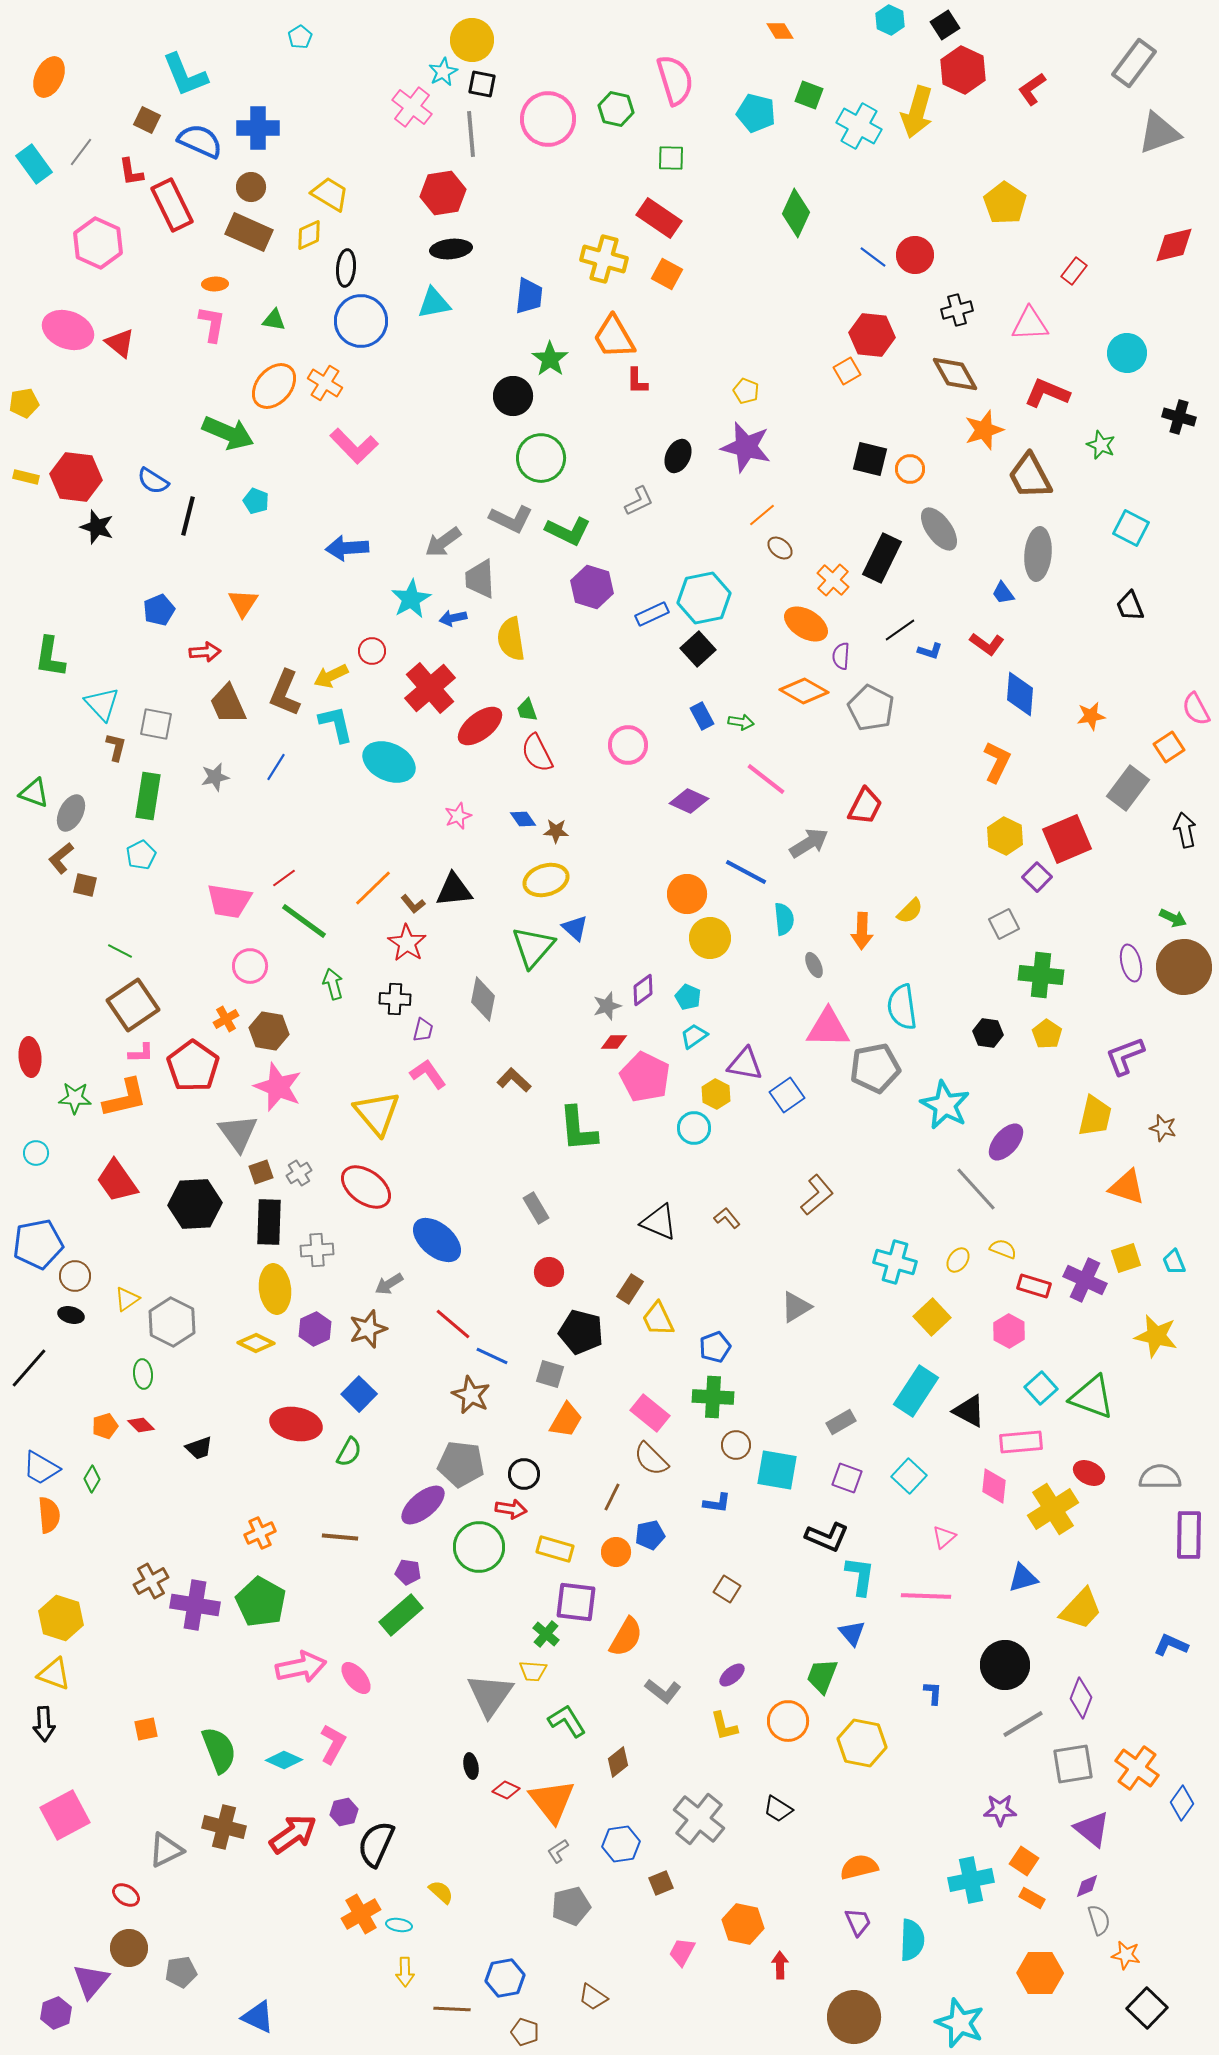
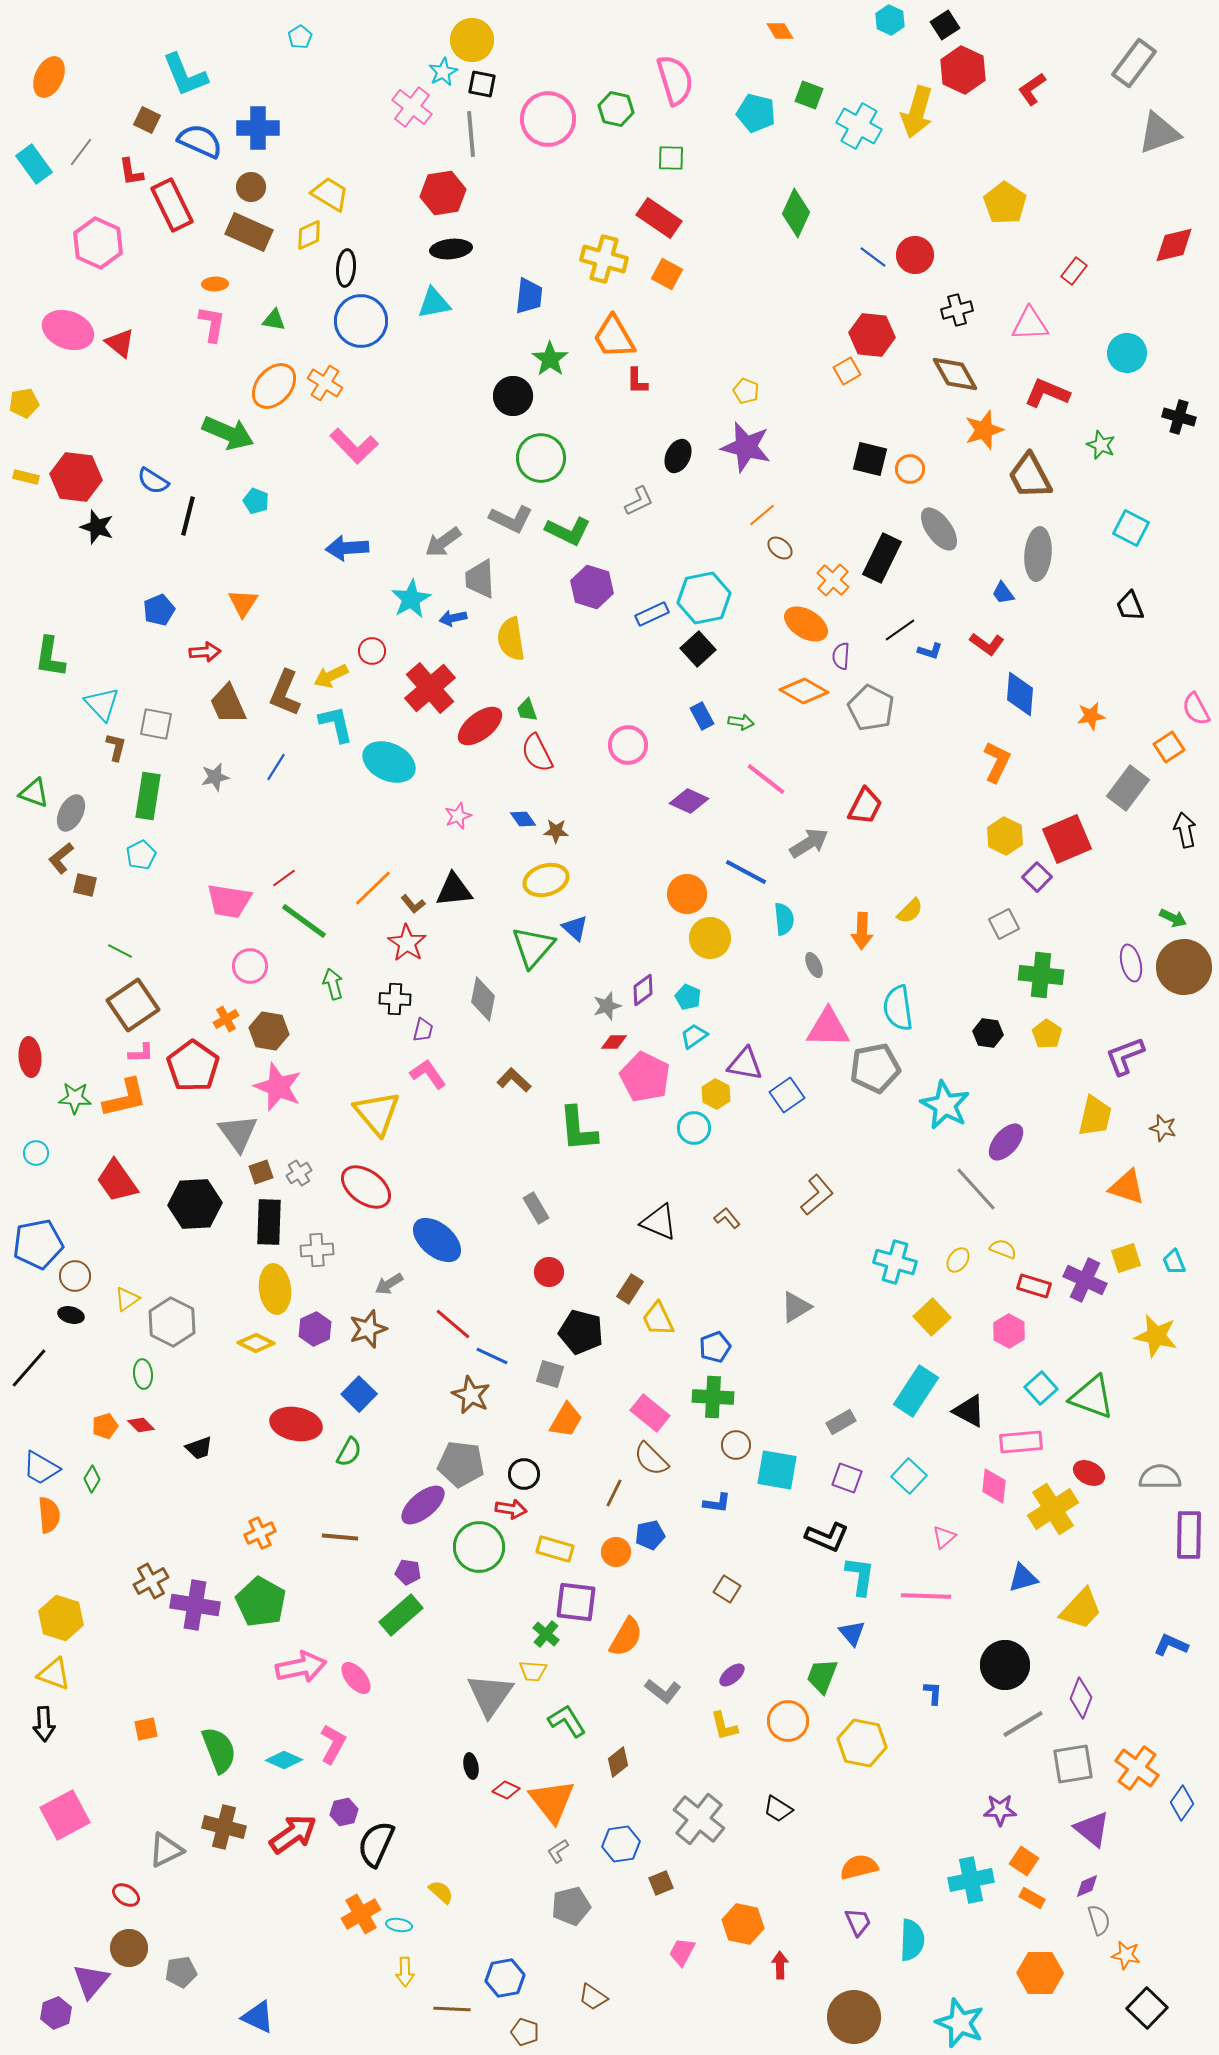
cyan semicircle at (902, 1007): moved 4 px left, 1 px down
brown line at (612, 1497): moved 2 px right, 4 px up
